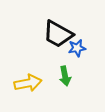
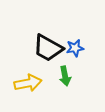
black trapezoid: moved 10 px left, 14 px down
blue star: moved 2 px left
